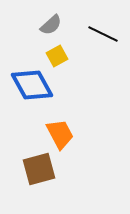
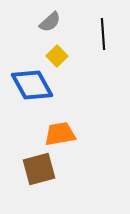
gray semicircle: moved 1 px left, 3 px up
black line: rotated 60 degrees clockwise
yellow square: rotated 15 degrees counterclockwise
orange trapezoid: rotated 72 degrees counterclockwise
